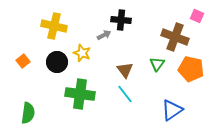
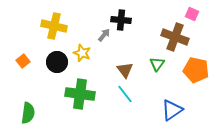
pink square: moved 5 px left, 2 px up
gray arrow: rotated 24 degrees counterclockwise
orange pentagon: moved 5 px right, 1 px down
